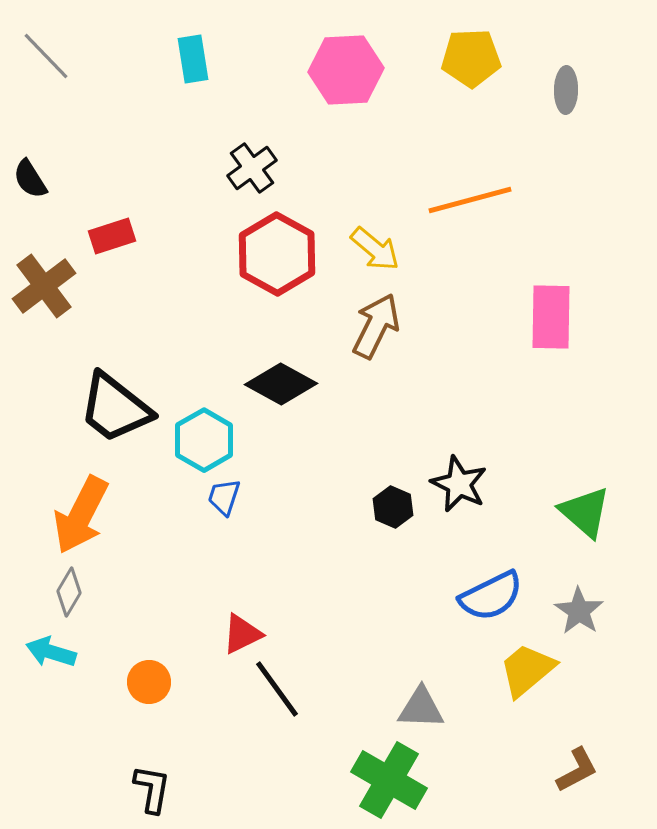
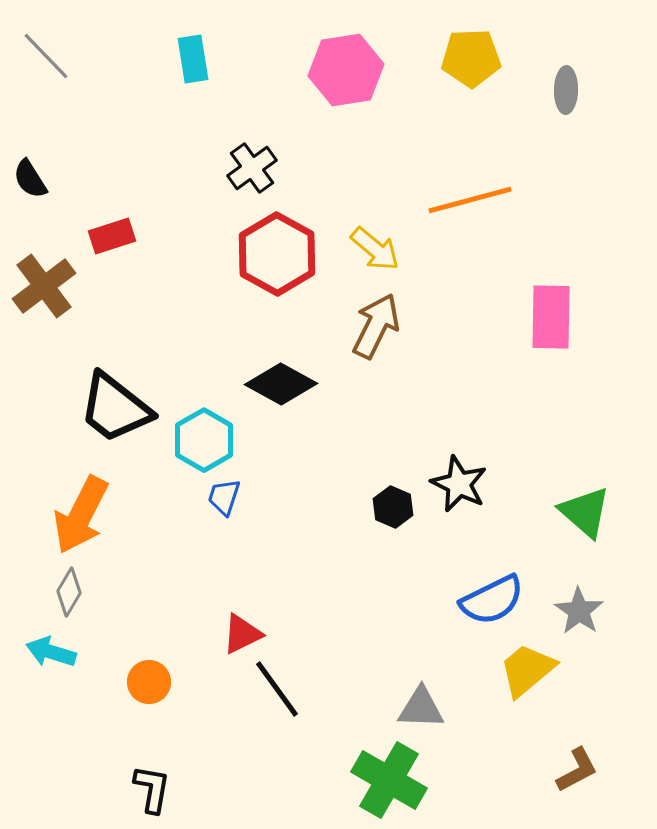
pink hexagon: rotated 6 degrees counterclockwise
blue semicircle: moved 1 px right, 4 px down
